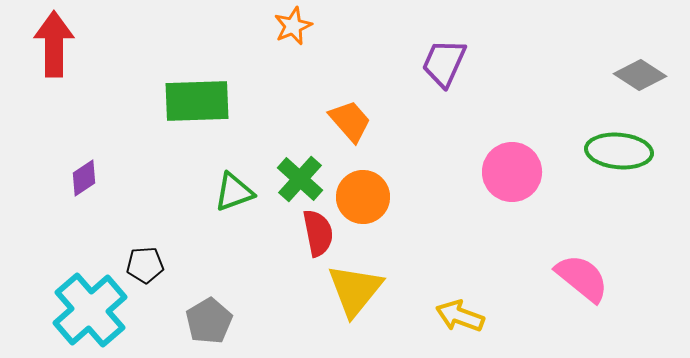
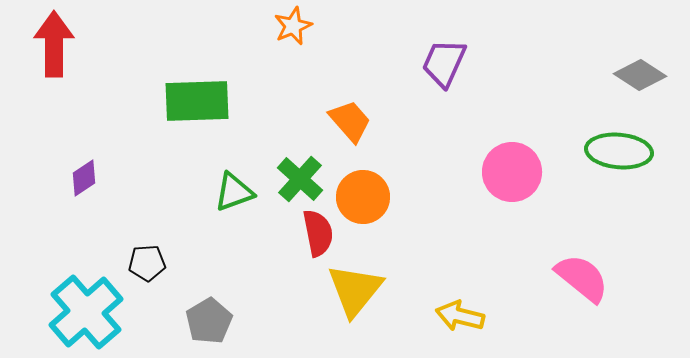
black pentagon: moved 2 px right, 2 px up
cyan cross: moved 4 px left, 2 px down
yellow arrow: rotated 6 degrees counterclockwise
